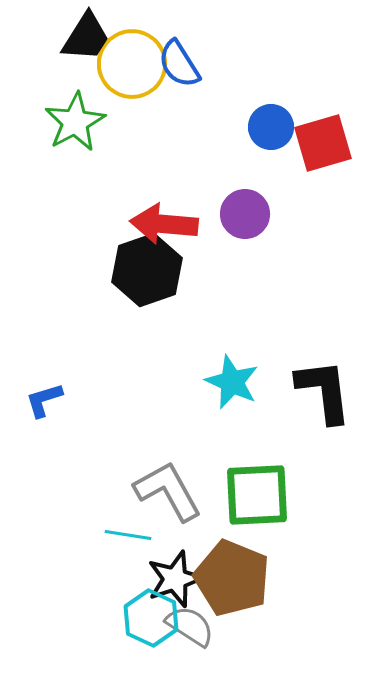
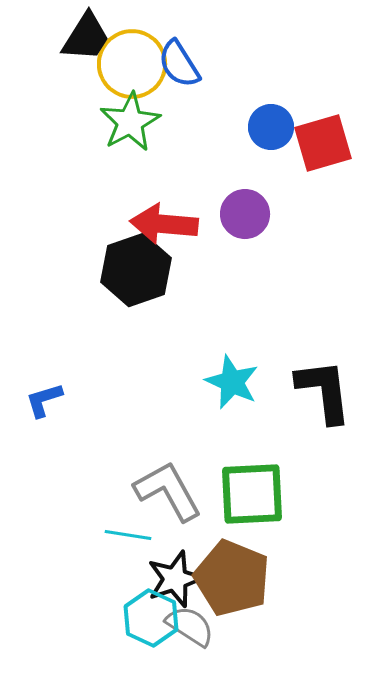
green star: moved 55 px right
black hexagon: moved 11 px left
green square: moved 5 px left, 1 px up
